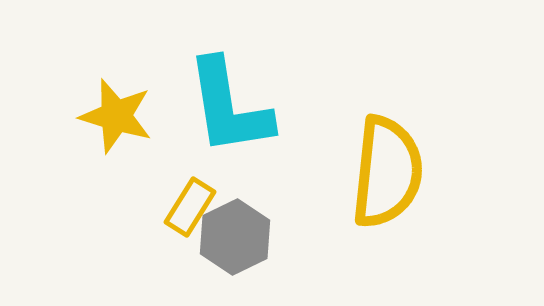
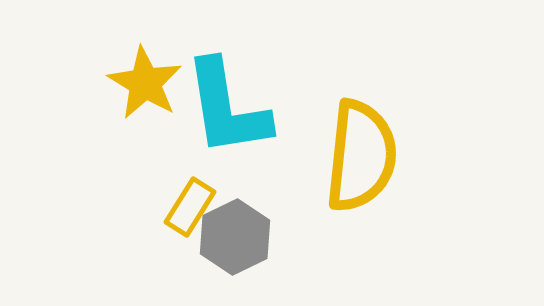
cyan L-shape: moved 2 px left, 1 px down
yellow star: moved 29 px right, 33 px up; rotated 14 degrees clockwise
yellow semicircle: moved 26 px left, 16 px up
